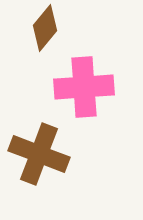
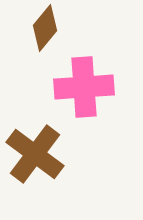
brown cross: moved 4 px left; rotated 16 degrees clockwise
